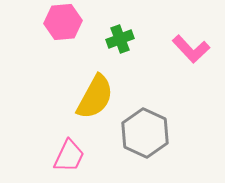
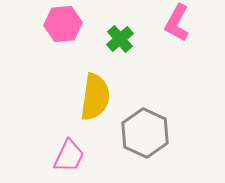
pink hexagon: moved 2 px down
green cross: rotated 20 degrees counterclockwise
pink L-shape: moved 14 px left, 26 px up; rotated 72 degrees clockwise
yellow semicircle: rotated 21 degrees counterclockwise
